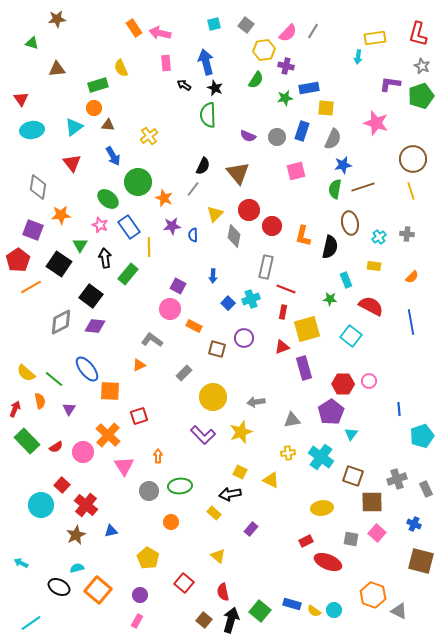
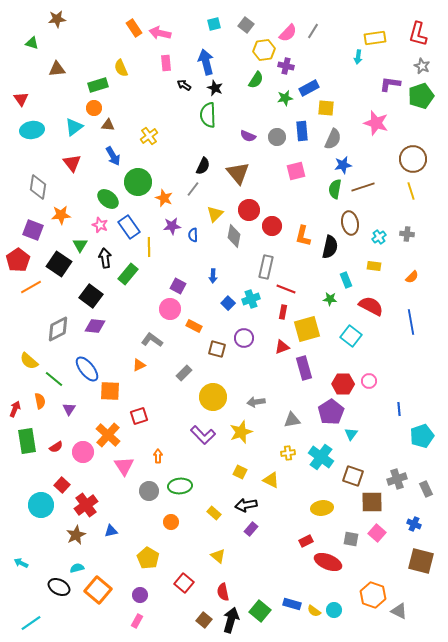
blue rectangle at (309, 88): rotated 18 degrees counterclockwise
blue rectangle at (302, 131): rotated 24 degrees counterclockwise
gray diamond at (61, 322): moved 3 px left, 7 px down
yellow semicircle at (26, 373): moved 3 px right, 12 px up
green rectangle at (27, 441): rotated 35 degrees clockwise
black arrow at (230, 494): moved 16 px right, 11 px down
red cross at (86, 505): rotated 15 degrees clockwise
